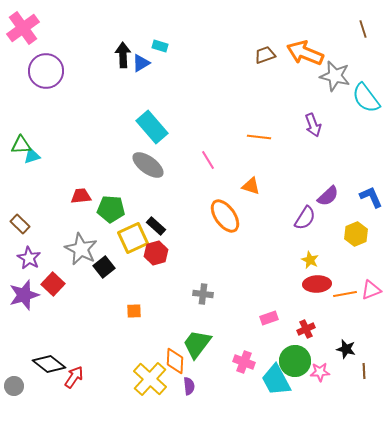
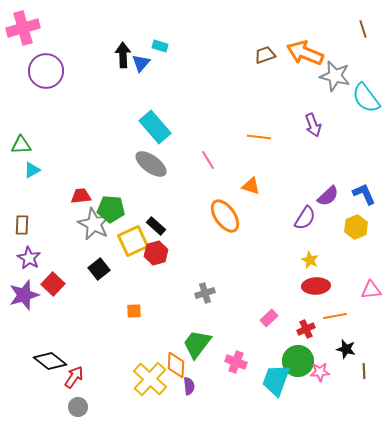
pink cross at (23, 28): rotated 20 degrees clockwise
blue triangle at (141, 63): rotated 18 degrees counterclockwise
cyan rectangle at (152, 127): moved 3 px right
cyan triangle at (32, 156): moved 14 px down; rotated 12 degrees counterclockwise
gray ellipse at (148, 165): moved 3 px right, 1 px up
blue L-shape at (371, 197): moved 7 px left, 3 px up
brown rectangle at (20, 224): moved 2 px right, 1 px down; rotated 48 degrees clockwise
yellow hexagon at (356, 234): moved 7 px up
yellow square at (133, 238): moved 3 px down
gray star at (81, 249): moved 13 px right, 25 px up
black square at (104, 267): moved 5 px left, 2 px down
red ellipse at (317, 284): moved 1 px left, 2 px down
pink triangle at (371, 290): rotated 15 degrees clockwise
gray cross at (203, 294): moved 2 px right, 1 px up; rotated 24 degrees counterclockwise
orange line at (345, 294): moved 10 px left, 22 px down
pink rectangle at (269, 318): rotated 24 degrees counterclockwise
orange diamond at (175, 361): moved 1 px right, 4 px down
green circle at (295, 361): moved 3 px right
pink cross at (244, 362): moved 8 px left
black diamond at (49, 364): moved 1 px right, 3 px up
cyan trapezoid at (276, 380): rotated 48 degrees clockwise
gray circle at (14, 386): moved 64 px right, 21 px down
